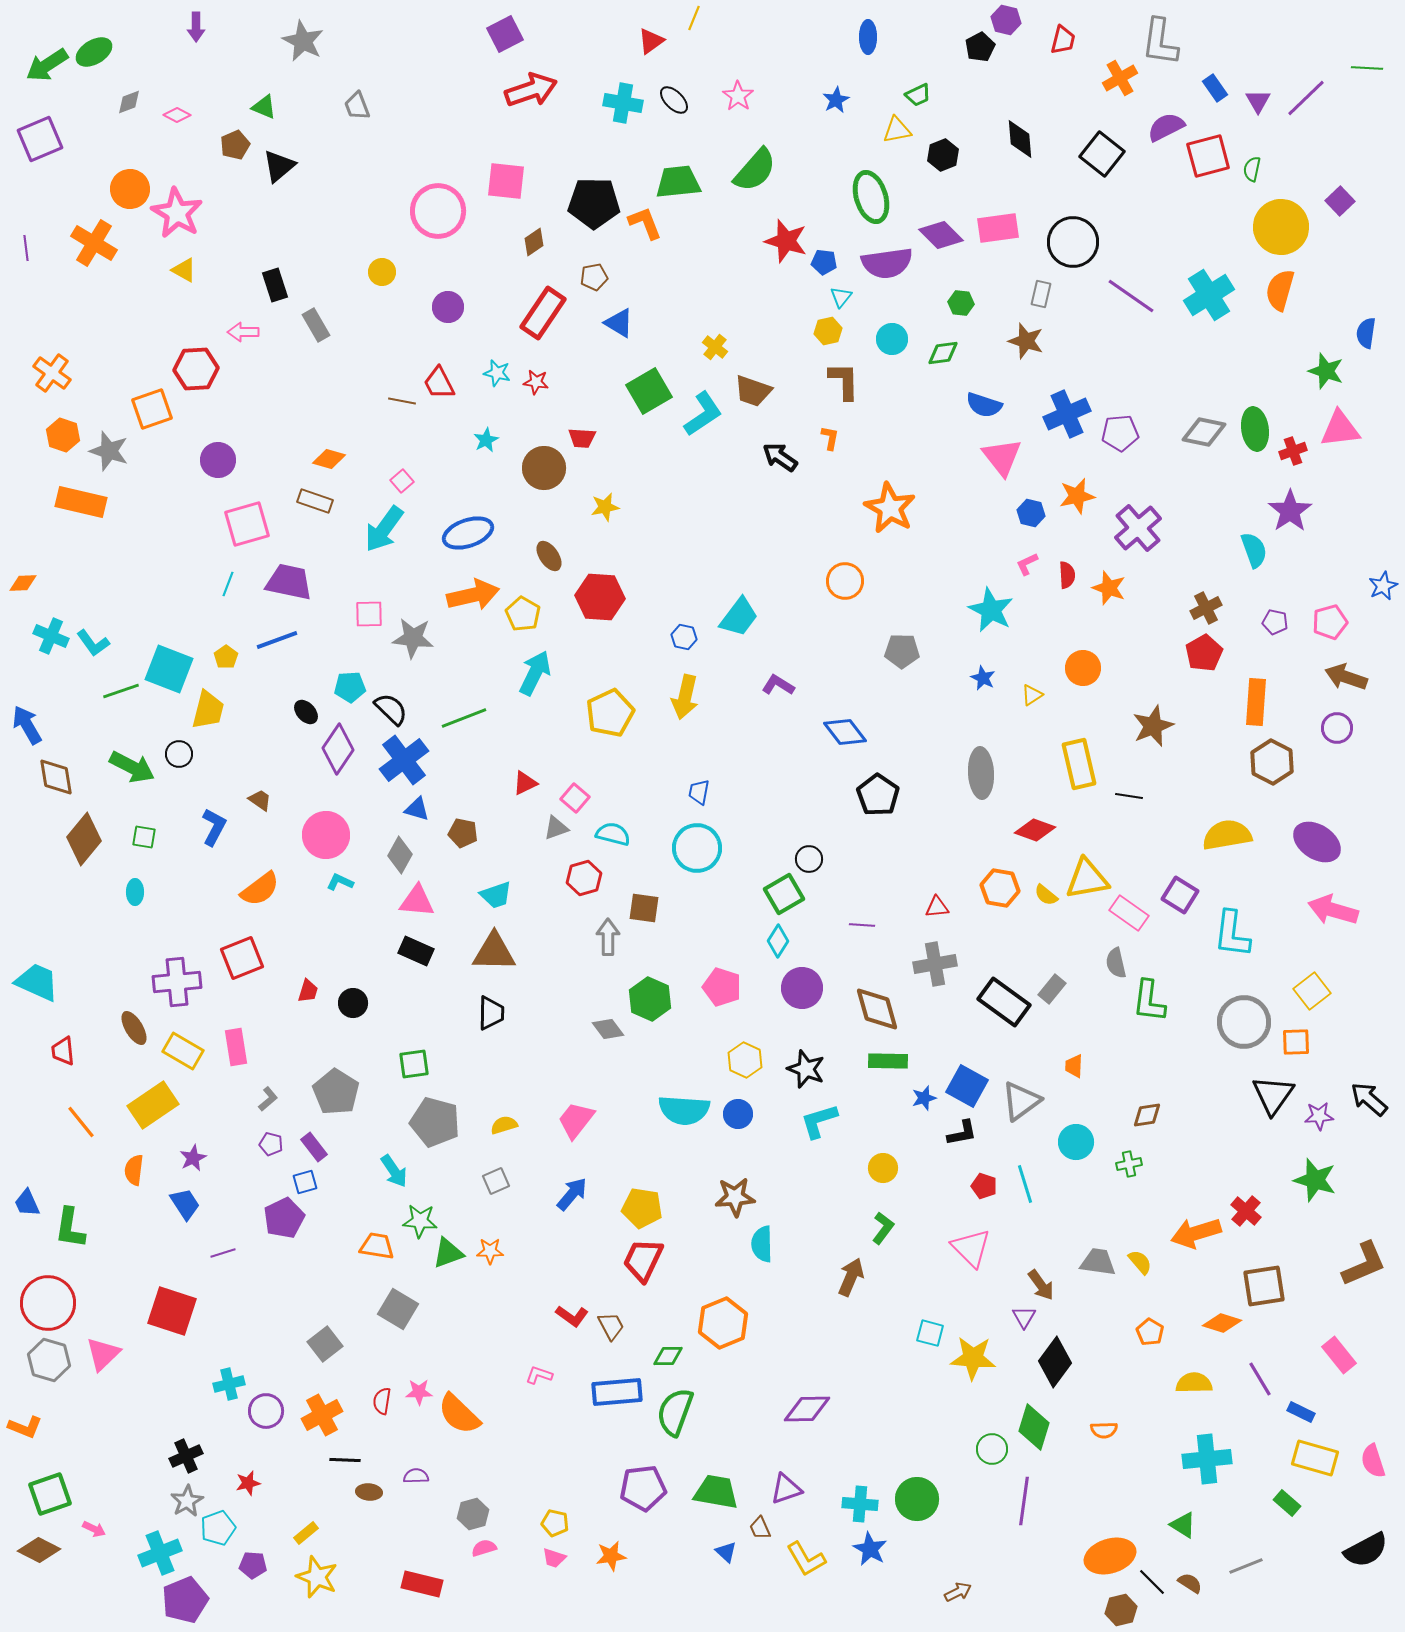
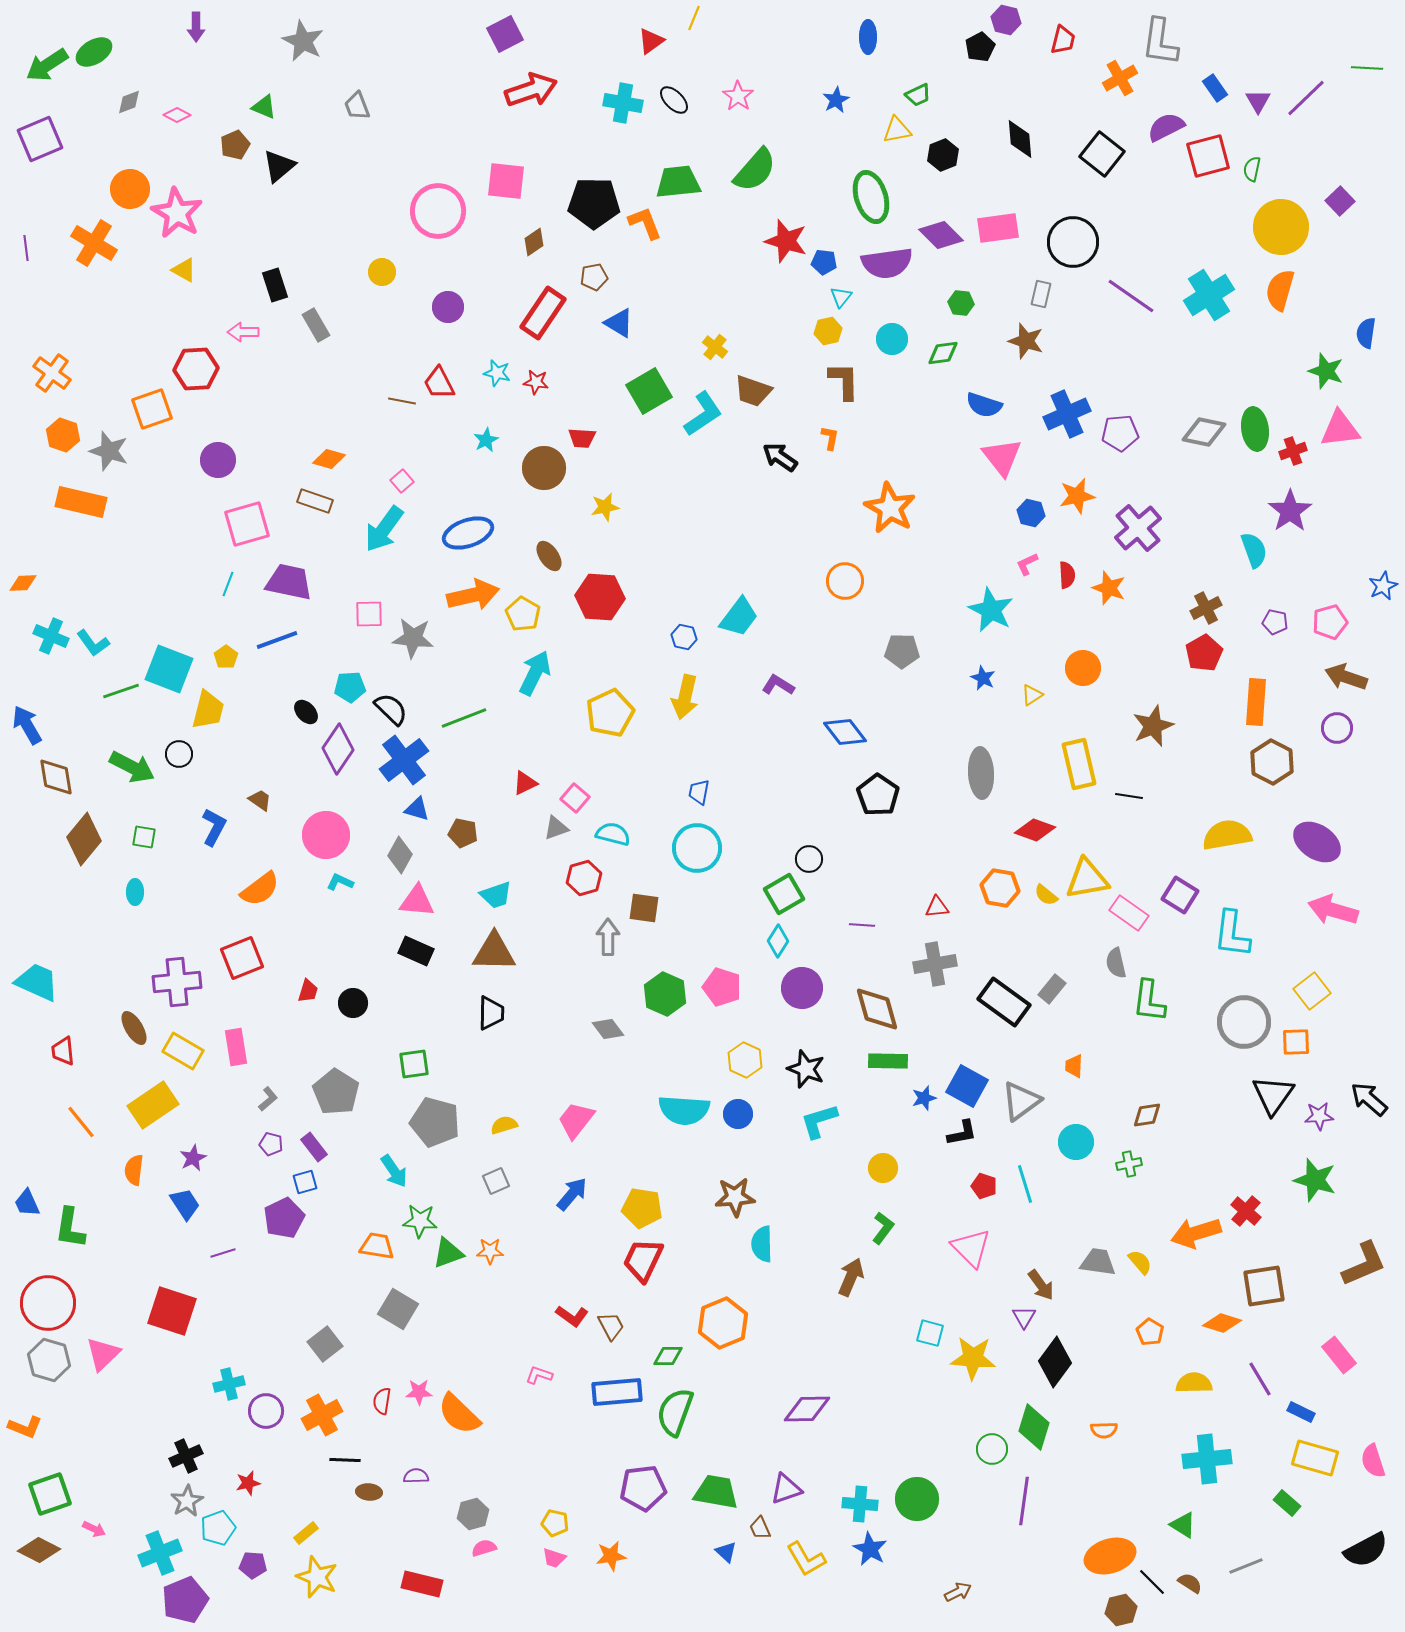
green hexagon at (650, 999): moved 15 px right, 5 px up
